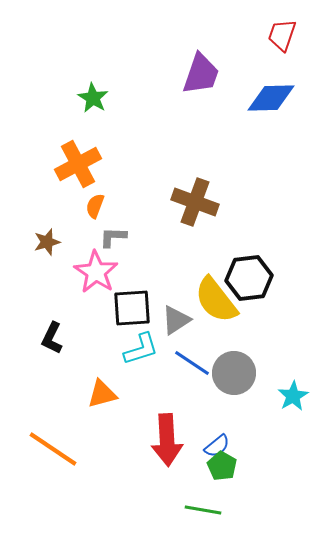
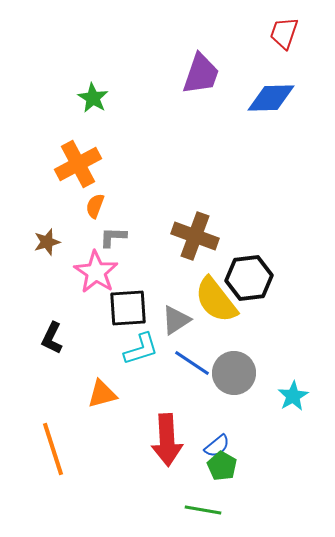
red trapezoid: moved 2 px right, 2 px up
brown cross: moved 34 px down
black square: moved 4 px left
orange line: rotated 38 degrees clockwise
